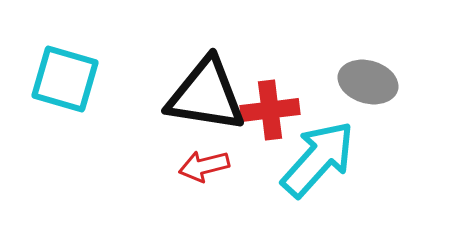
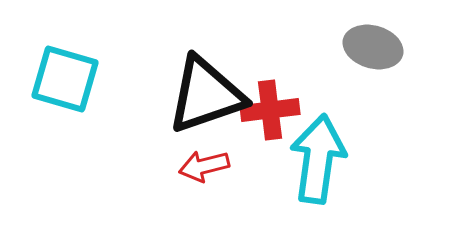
gray ellipse: moved 5 px right, 35 px up
black triangle: rotated 28 degrees counterclockwise
cyan arrow: rotated 34 degrees counterclockwise
